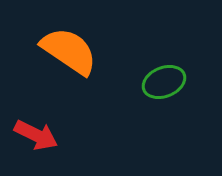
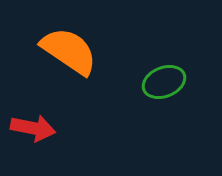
red arrow: moved 3 px left, 7 px up; rotated 15 degrees counterclockwise
